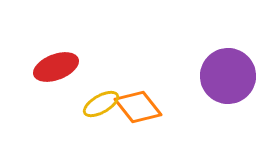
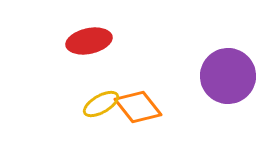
red ellipse: moved 33 px right, 26 px up; rotated 9 degrees clockwise
